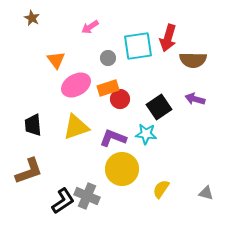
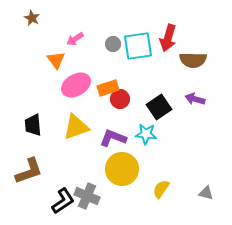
pink arrow: moved 15 px left, 12 px down
gray circle: moved 5 px right, 14 px up
